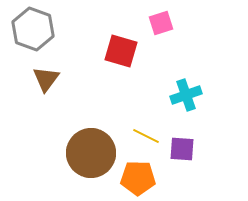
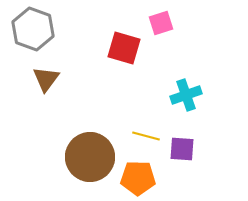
red square: moved 3 px right, 3 px up
yellow line: rotated 12 degrees counterclockwise
brown circle: moved 1 px left, 4 px down
